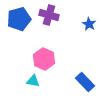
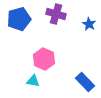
purple cross: moved 7 px right, 1 px up
